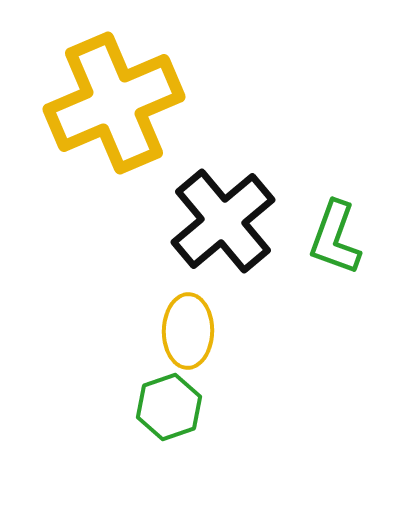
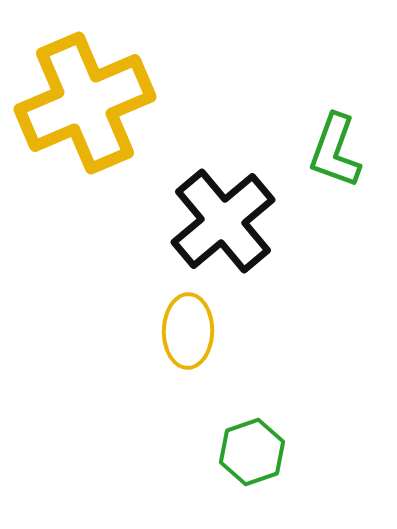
yellow cross: moved 29 px left
green L-shape: moved 87 px up
green hexagon: moved 83 px right, 45 px down
